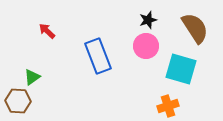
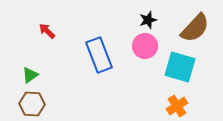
brown semicircle: rotated 76 degrees clockwise
pink circle: moved 1 px left
blue rectangle: moved 1 px right, 1 px up
cyan square: moved 1 px left, 2 px up
green triangle: moved 2 px left, 2 px up
brown hexagon: moved 14 px right, 3 px down
orange cross: moved 9 px right; rotated 15 degrees counterclockwise
